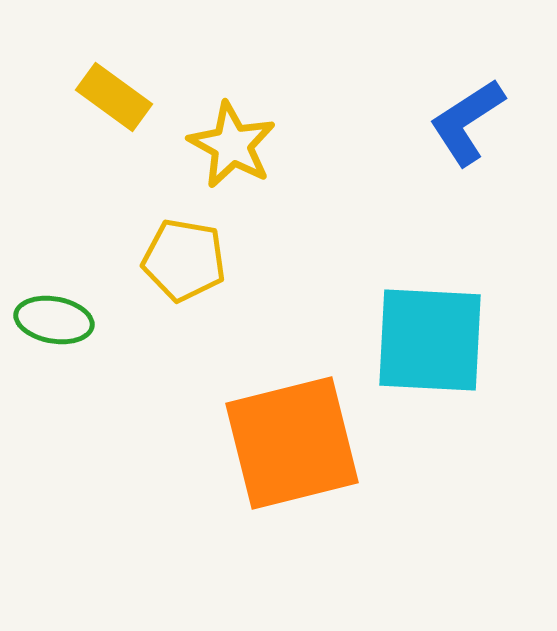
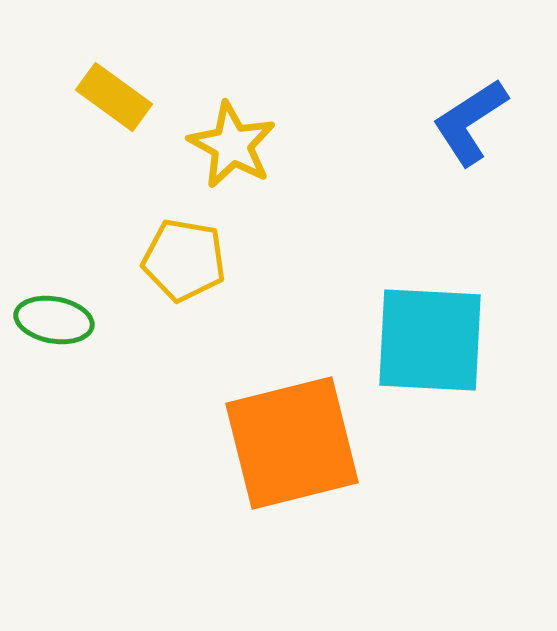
blue L-shape: moved 3 px right
